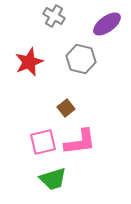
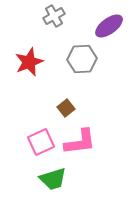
gray cross: rotated 30 degrees clockwise
purple ellipse: moved 2 px right, 2 px down
gray hexagon: moved 1 px right; rotated 16 degrees counterclockwise
pink square: moved 2 px left; rotated 12 degrees counterclockwise
